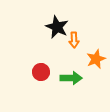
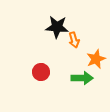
black star: rotated 20 degrees counterclockwise
orange arrow: rotated 14 degrees counterclockwise
green arrow: moved 11 px right
